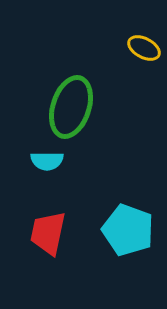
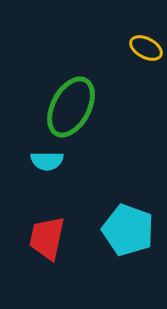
yellow ellipse: moved 2 px right
green ellipse: rotated 10 degrees clockwise
red trapezoid: moved 1 px left, 5 px down
